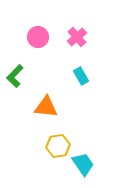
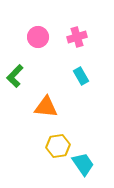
pink cross: rotated 24 degrees clockwise
